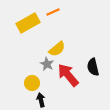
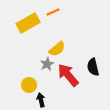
gray star: rotated 16 degrees clockwise
yellow circle: moved 3 px left, 2 px down
